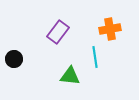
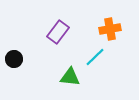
cyan line: rotated 55 degrees clockwise
green triangle: moved 1 px down
